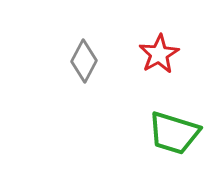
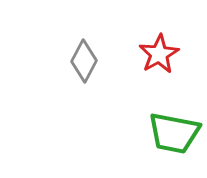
green trapezoid: rotated 6 degrees counterclockwise
